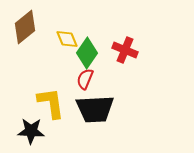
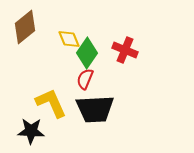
yellow diamond: moved 2 px right
yellow L-shape: rotated 16 degrees counterclockwise
